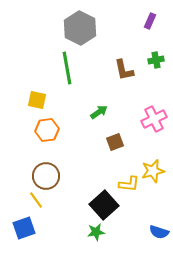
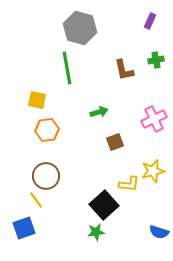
gray hexagon: rotated 12 degrees counterclockwise
green arrow: rotated 18 degrees clockwise
